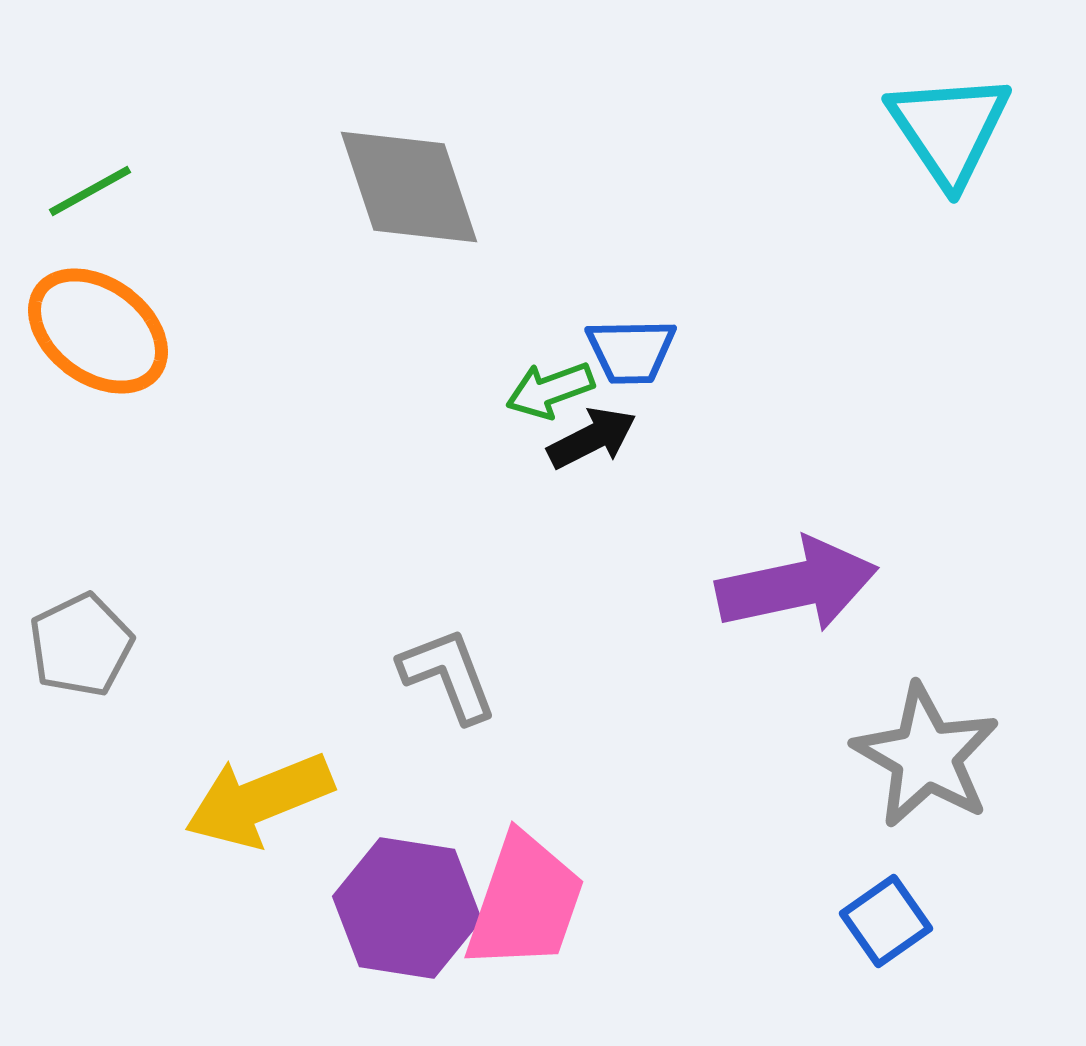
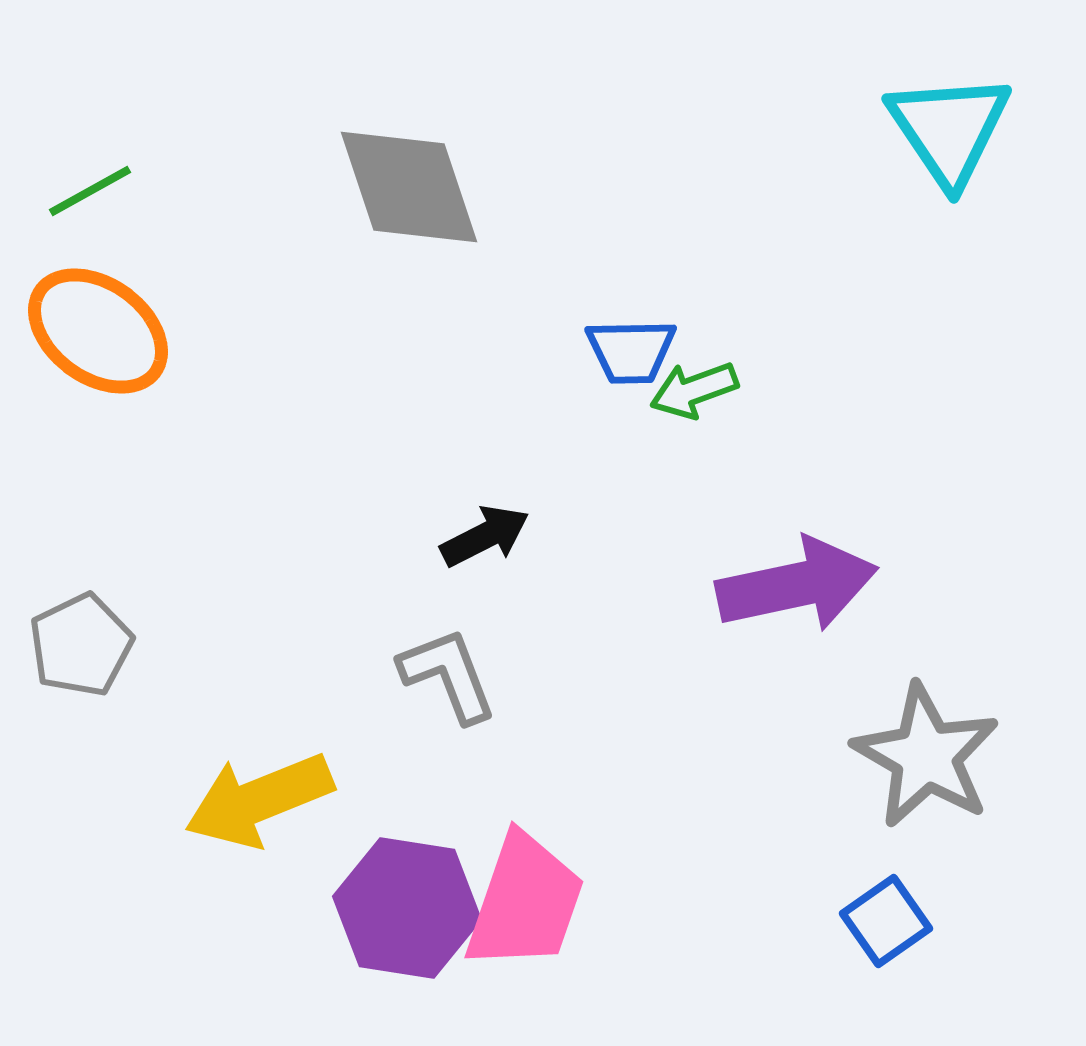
green arrow: moved 144 px right
black arrow: moved 107 px left, 98 px down
